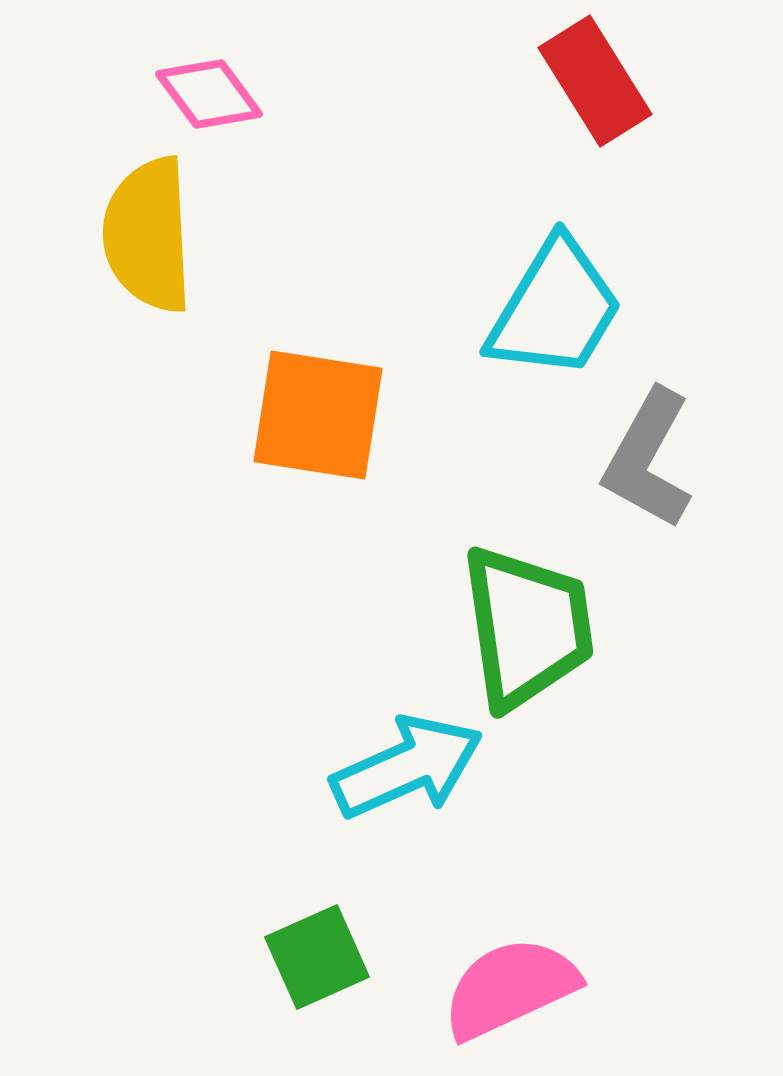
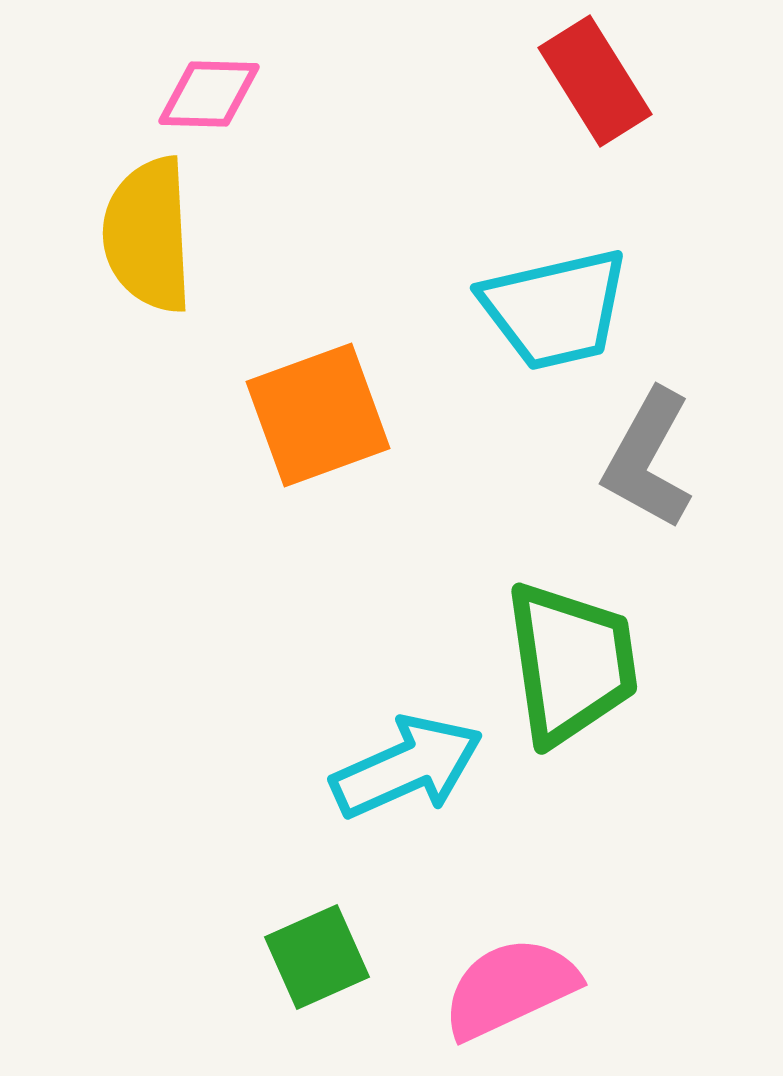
pink diamond: rotated 52 degrees counterclockwise
cyan trapezoid: rotated 46 degrees clockwise
orange square: rotated 29 degrees counterclockwise
green trapezoid: moved 44 px right, 36 px down
